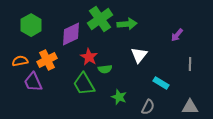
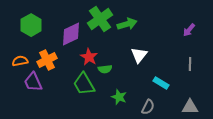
green arrow: rotated 12 degrees counterclockwise
purple arrow: moved 12 px right, 5 px up
